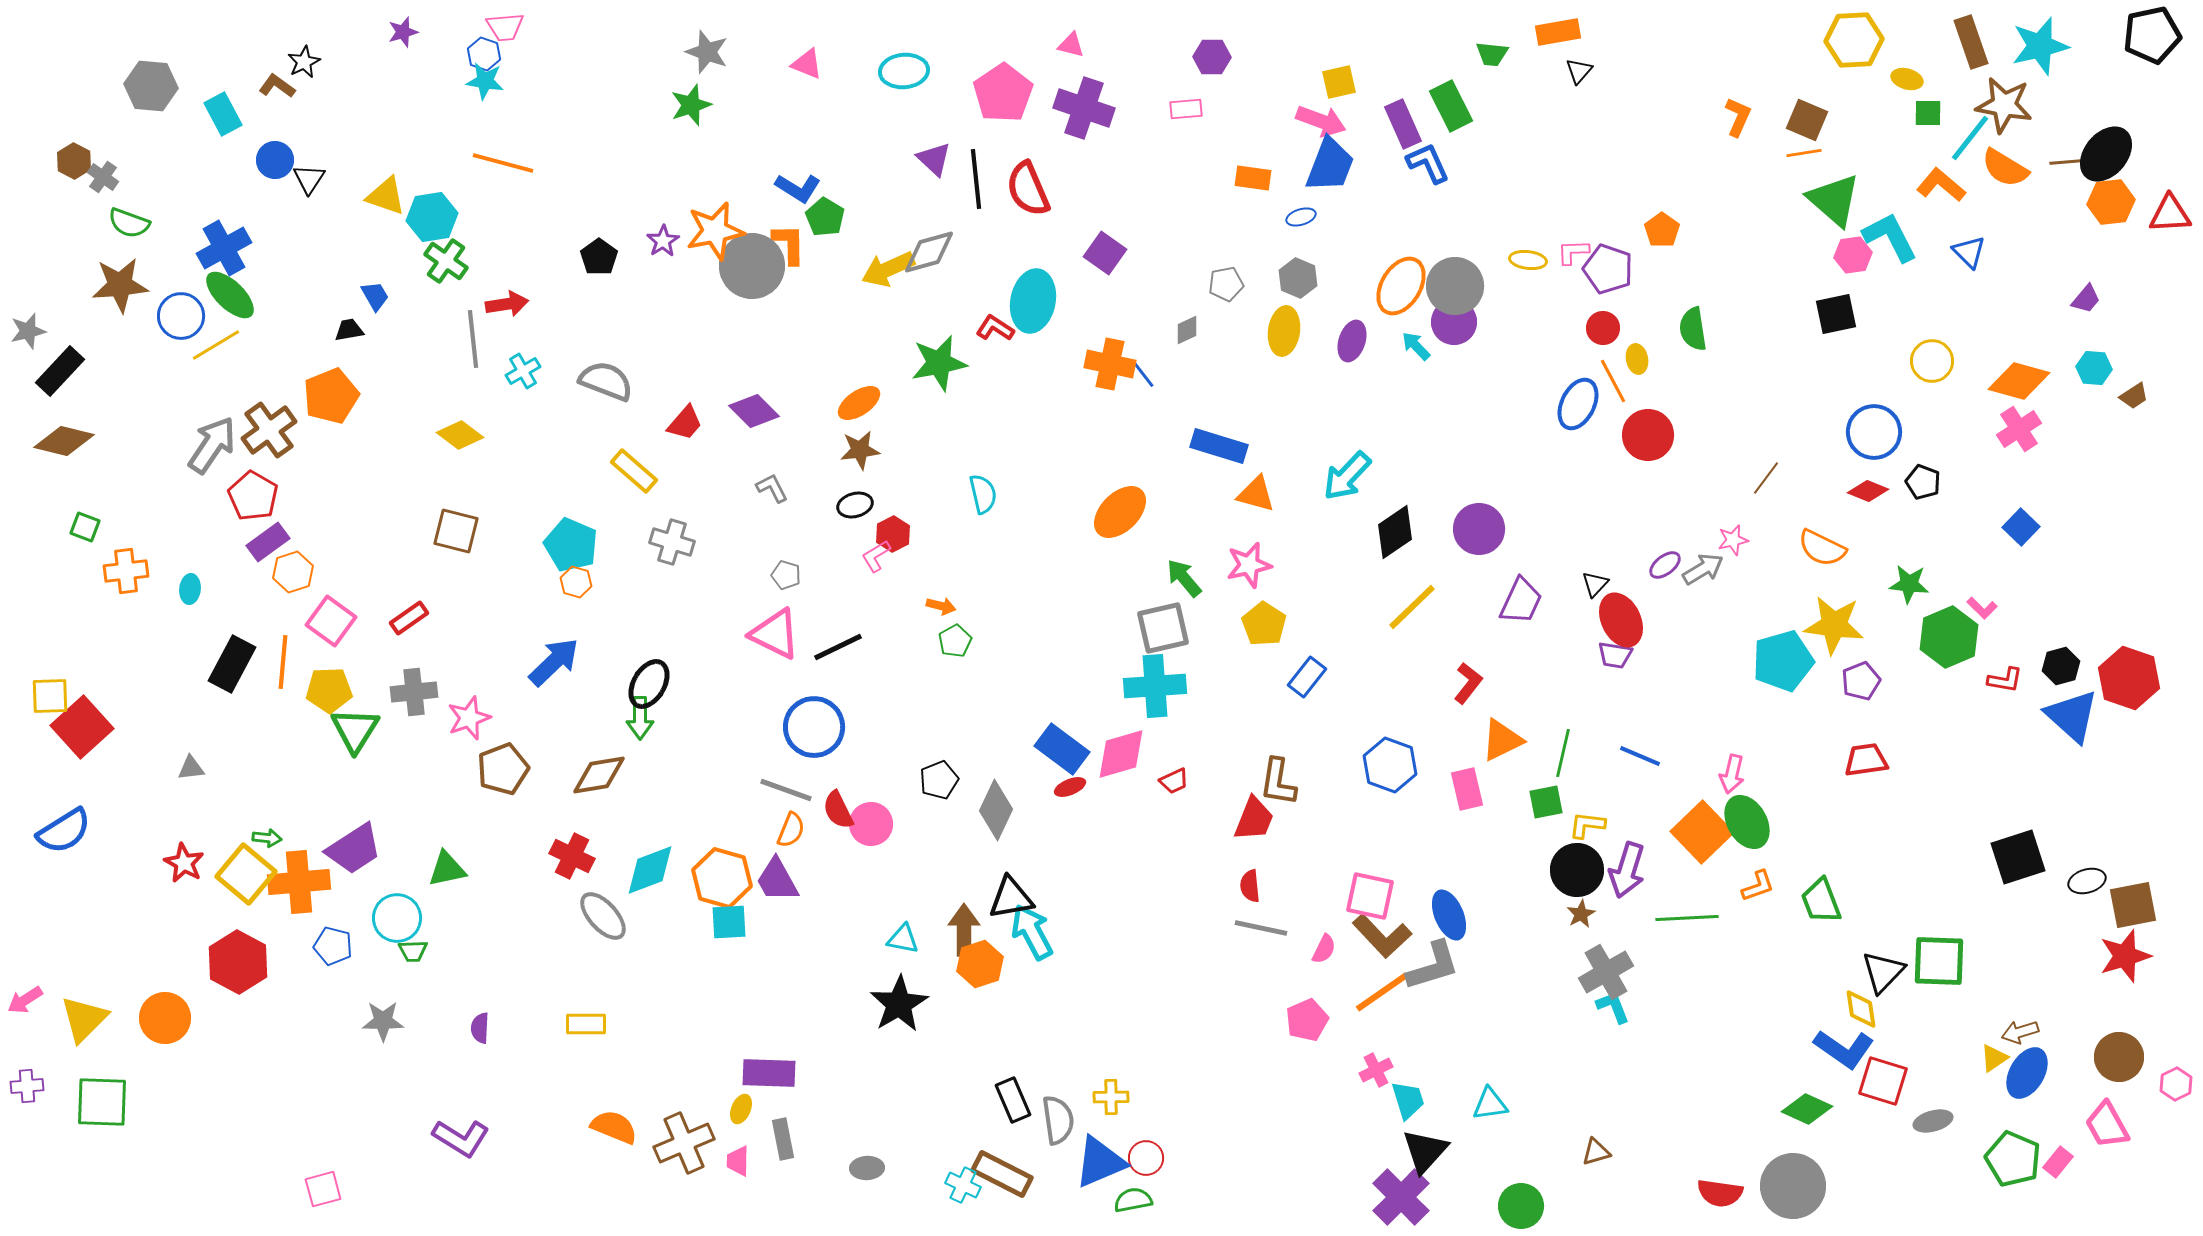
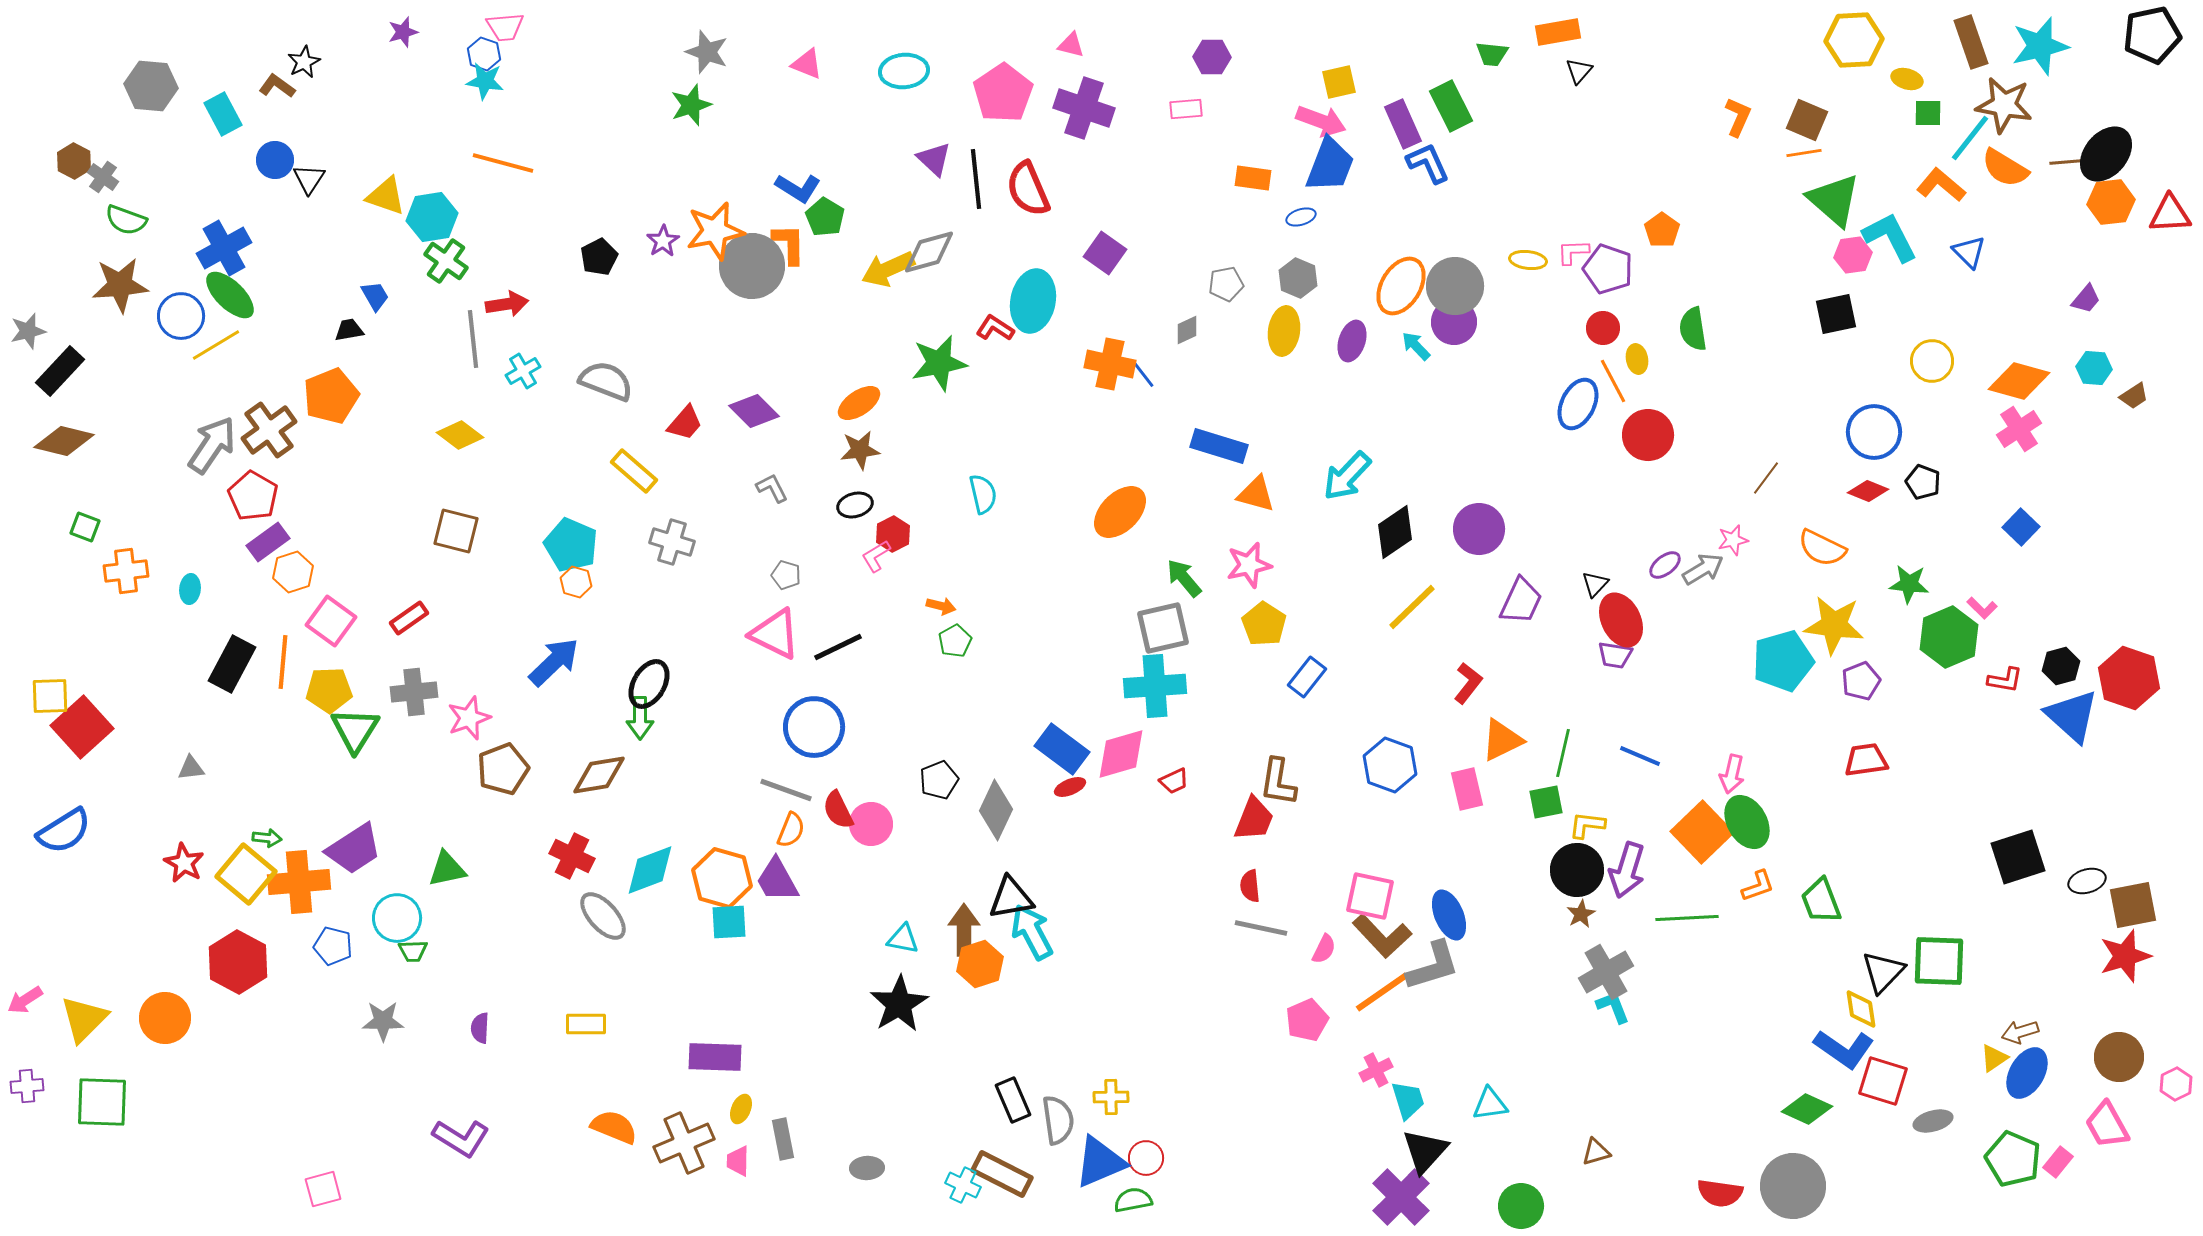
green semicircle at (129, 223): moved 3 px left, 3 px up
black pentagon at (599, 257): rotated 9 degrees clockwise
purple rectangle at (769, 1073): moved 54 px left, 16 px up
